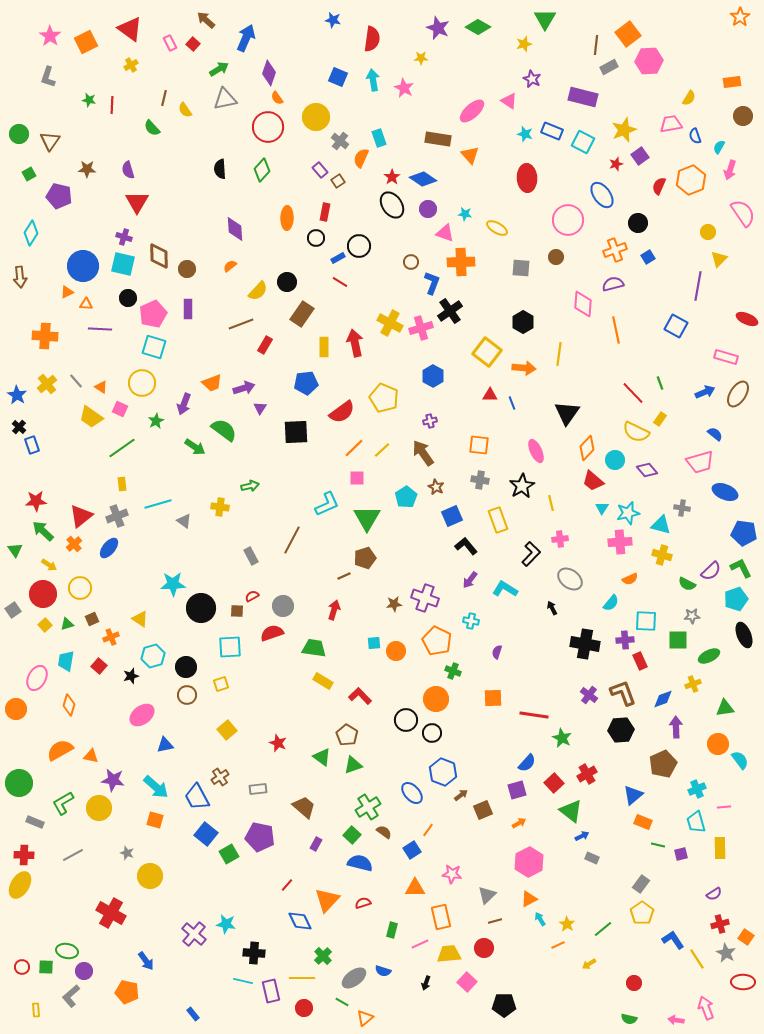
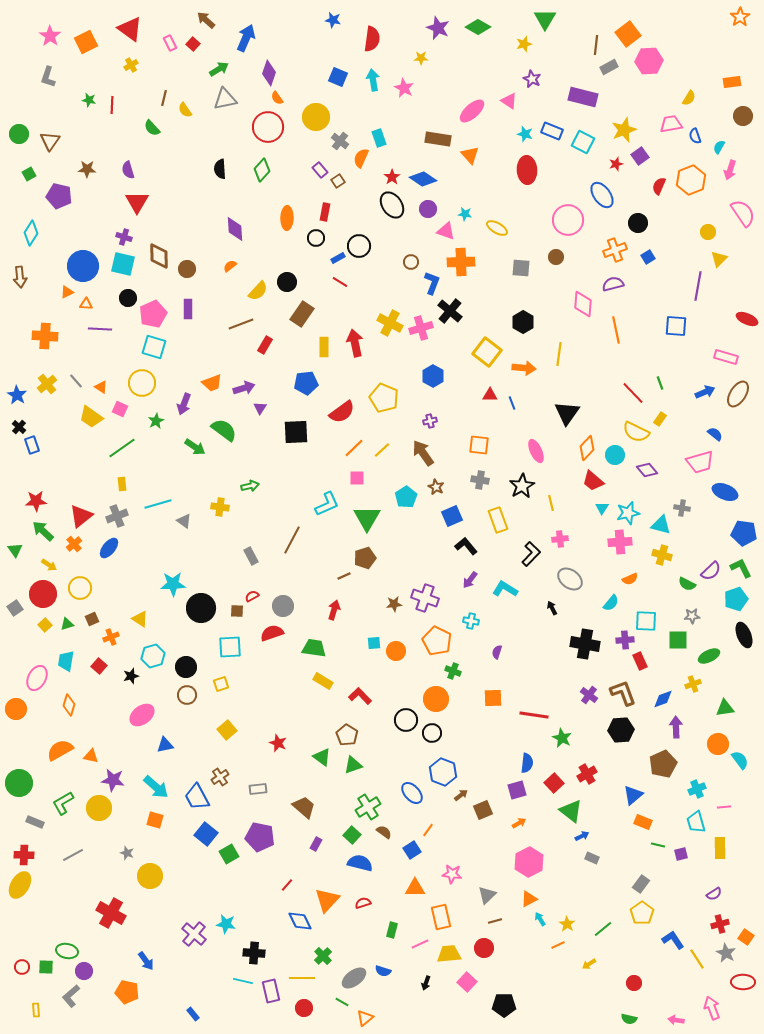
red ellipse at (527, 178): moved 8 px up
pink triangle at (445, 233): moved 1 px right, 2 px up
black cross at (450, 311): rotated 15 degrees counterclockwise
blue square at (676, 326): rotated 25 degrees counterclockwise
cyan circle at (615, 460): moved 5 px up
gray square at (13, 610): moved 2 px right, 2 px up
blue semicircle at (527, 763): rotated 36 degrees counterclockwise
pink arrow at (706, 1008): moved 6 px right
